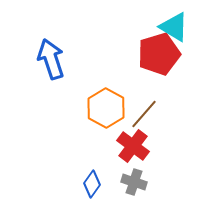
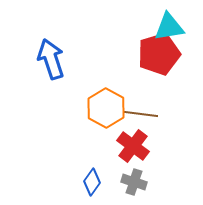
cyan triangle: moved 5 px left; rotated 40 degrees counterclockwise
brown line: moved 3 px left; rotated 56 degrees clockwise
blue diamond: moved 2 px up
